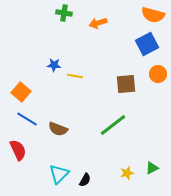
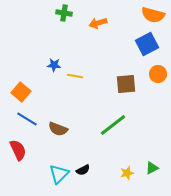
black semicircle: moved 2 px left, 10 px up; rotated 32 degrees clockwise
